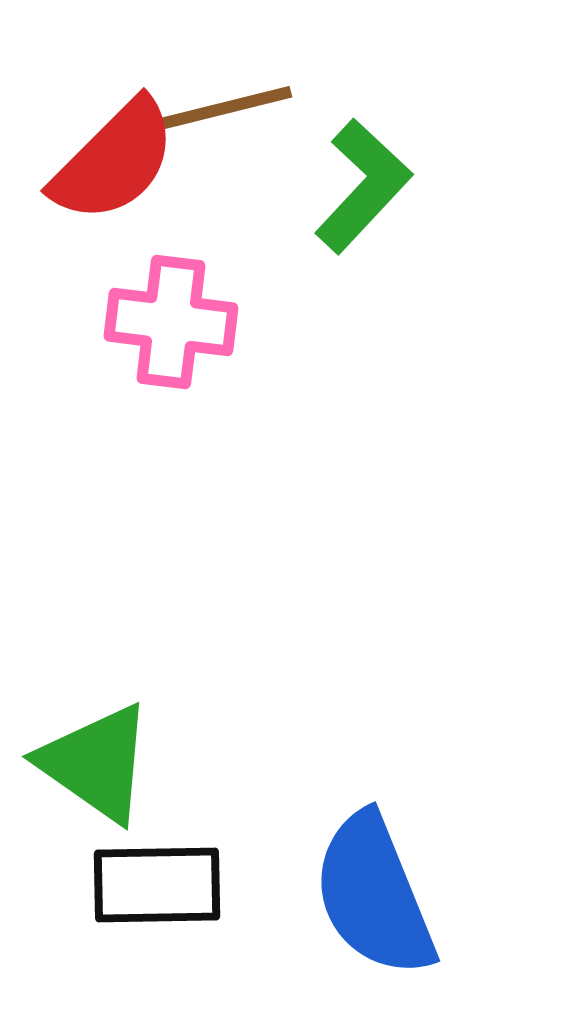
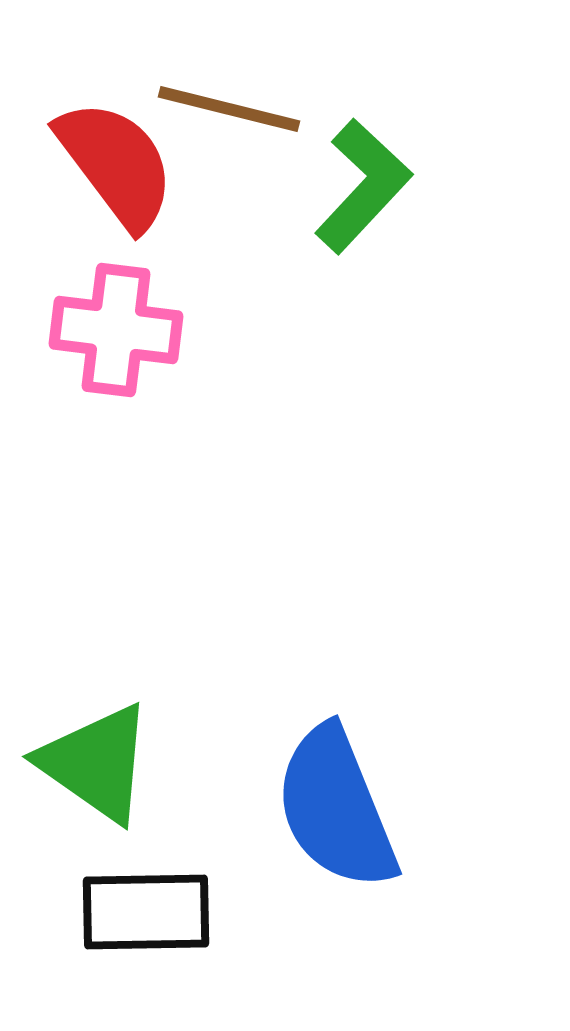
brown line: moved 8 px right; rotated 28 degrees clockwise
red semicircle: moved 2 px right, 3 px down; rotated 82 degrees counterclockwise
pink cross: moved 55 px left, 8 px down
black rectangle: moved 11 px left, 27 px down
blue semicircle: moved 38 px left, 87 px up
